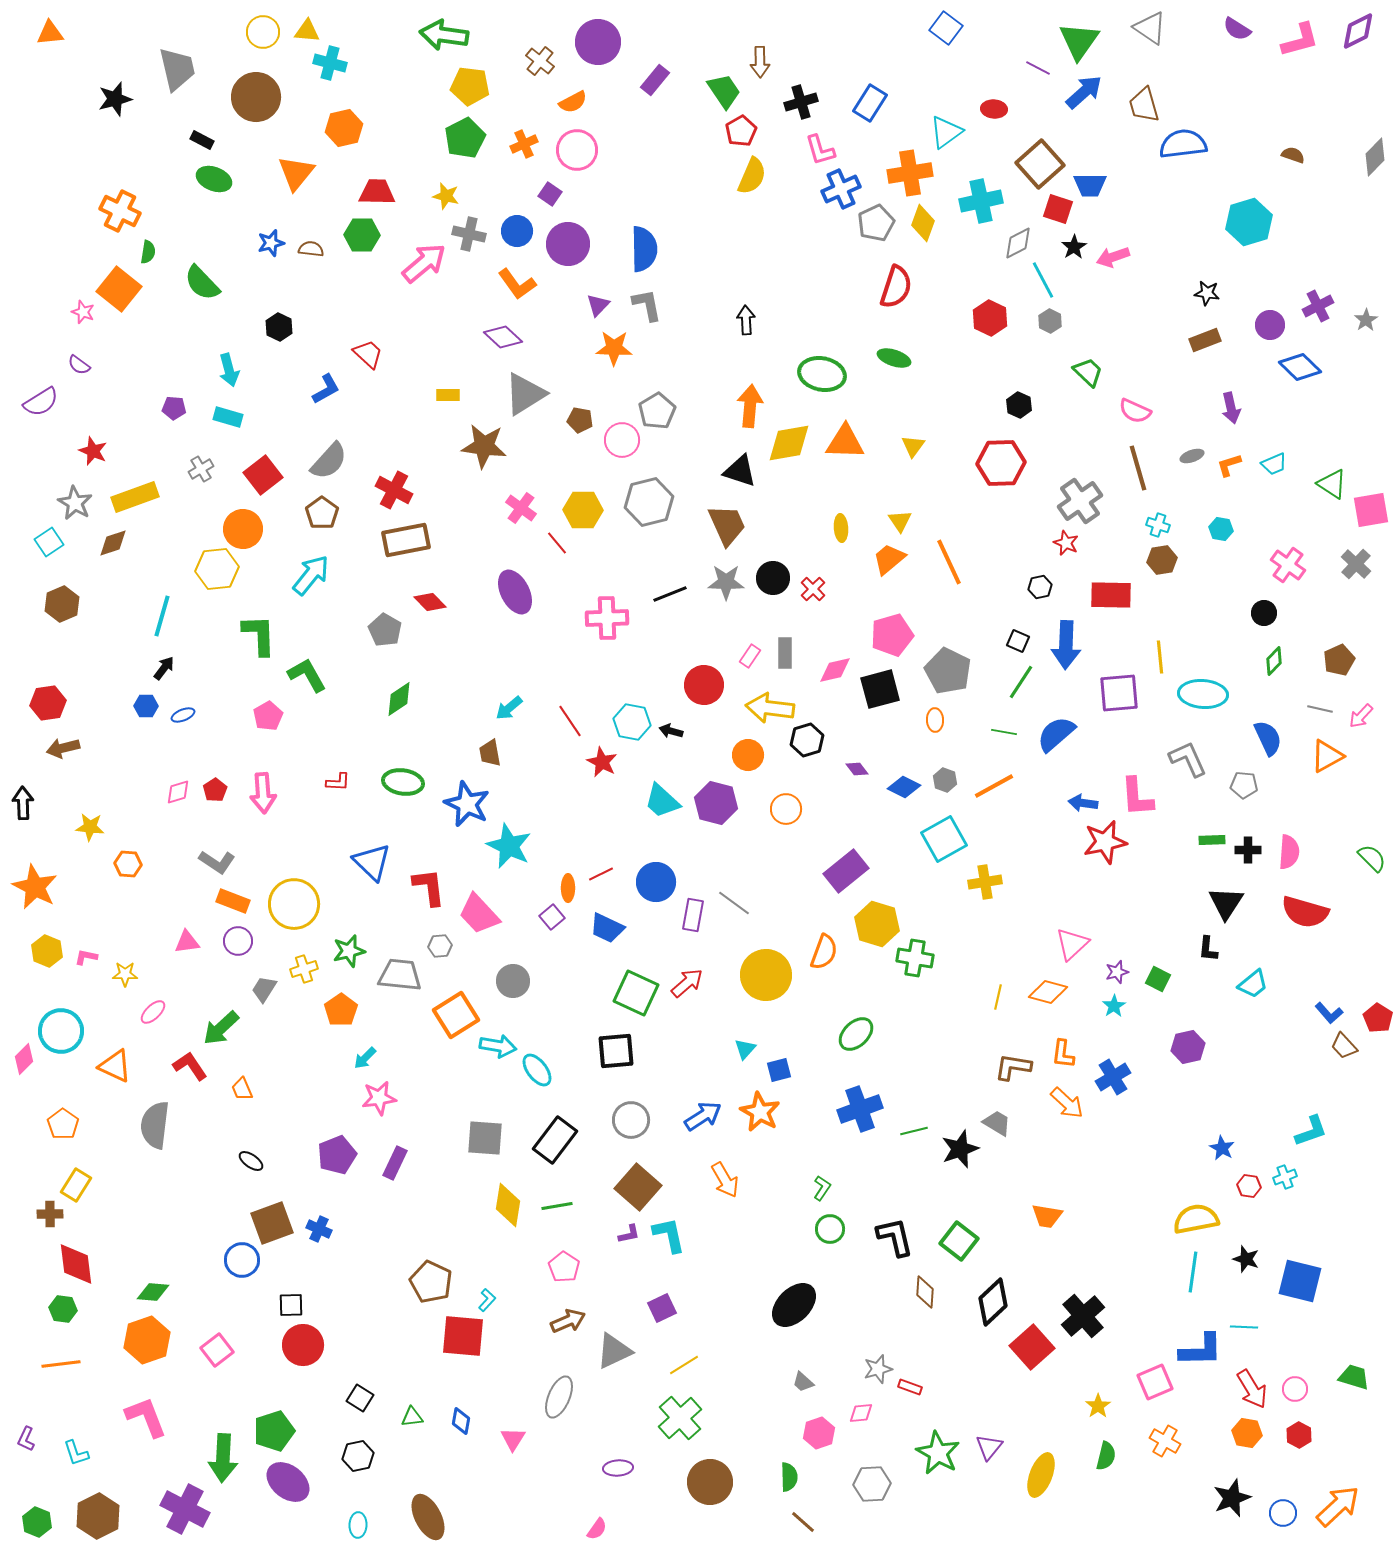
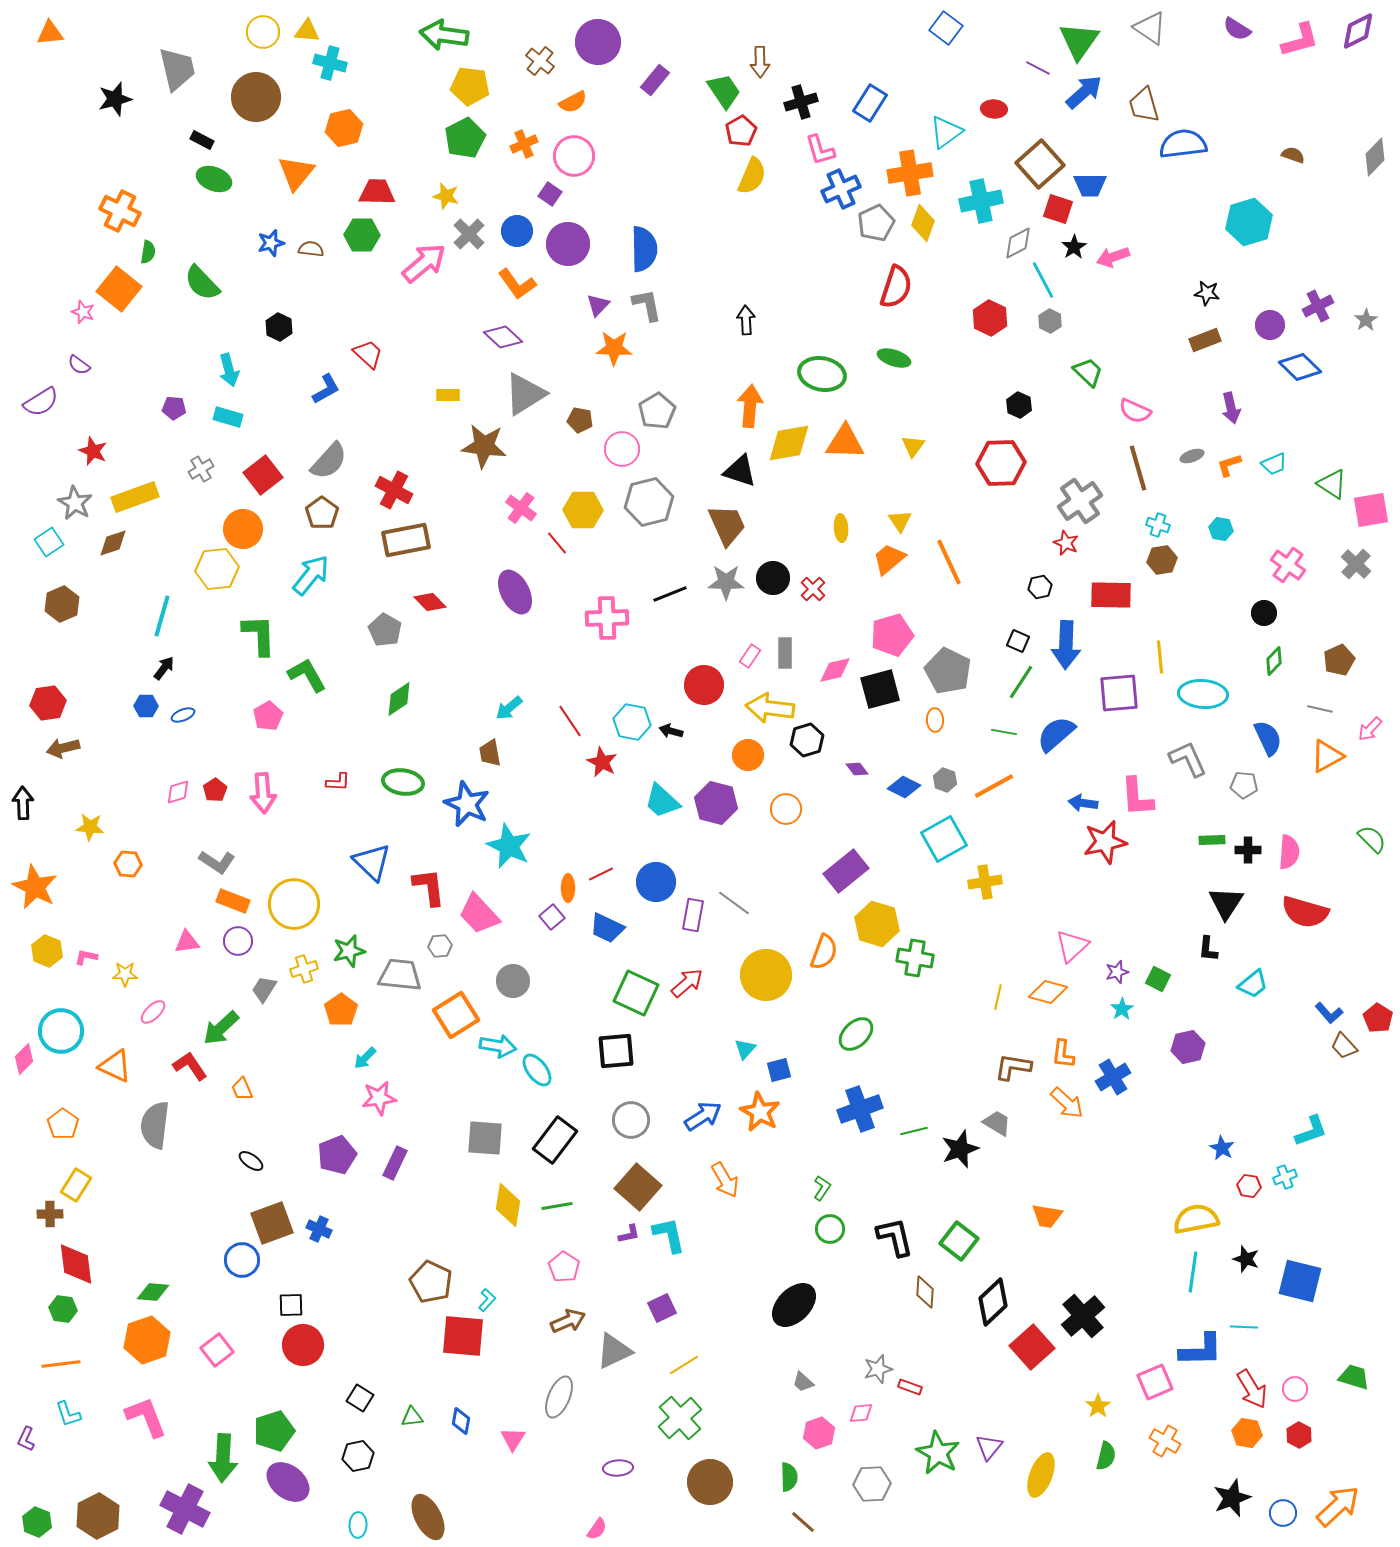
pink circle at (577, 150): moved 3 px left, 6 px down
gray cross at (469, 234): rotated 32 degrees clockwise
pink circle at (622, 440): moved 9 px down
pink arrow at (1361, 716): moved 9 px right, 13 px down
green semicircle at (1372, 858): moved 19 px up
pink triangle at (1072, 944): moved 2 px down
cyan star at (1114, 1006): moved 8 px right, 3 px down
cyan L-shape at (76, 1453): moved 8 px left, 39 px up
